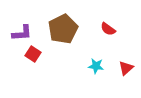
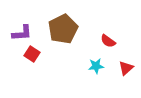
red semicircle: moved 12 px down
red square: moved 1 px left
cyan star: rotated 14 degrees counterclockwise
